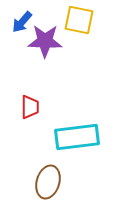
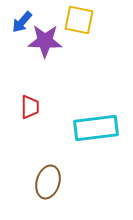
cyan rectangle: moved 19 px right, 9 px up
